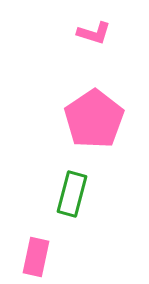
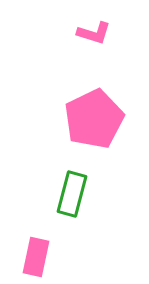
pink pentagon: rotated 8 degrees clockwise
